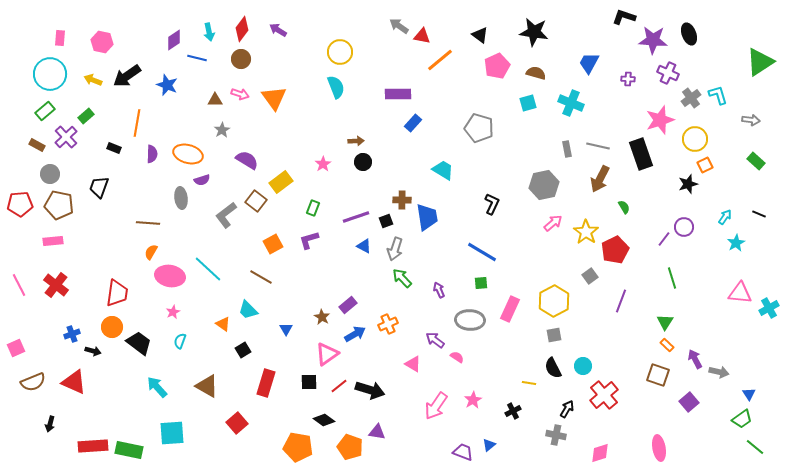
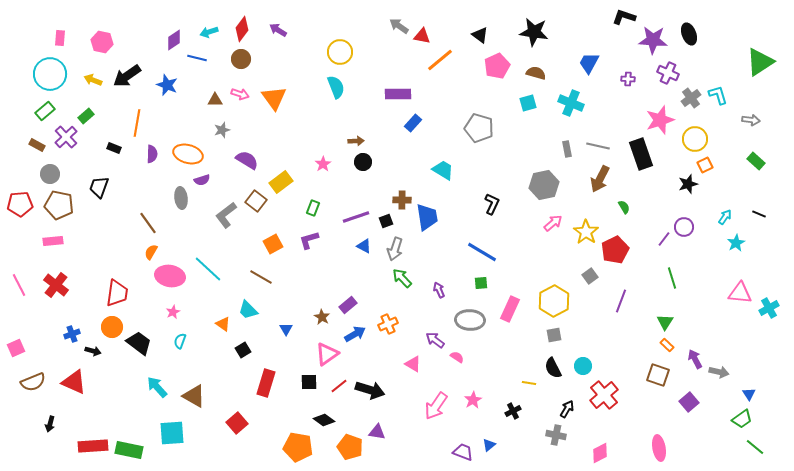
cyan arrow at (209, 32): rotated 84 degrees clockwise
gray star at (222, 130): rotated 14 degrees clockwise
brown line at (148, 223): rotated 50 degrees clockwise
brown triangle at (207, 386): moved 13 px left, 10 px down
pink diamond at (600, 453): rotated 10 degrees counterclockwise
